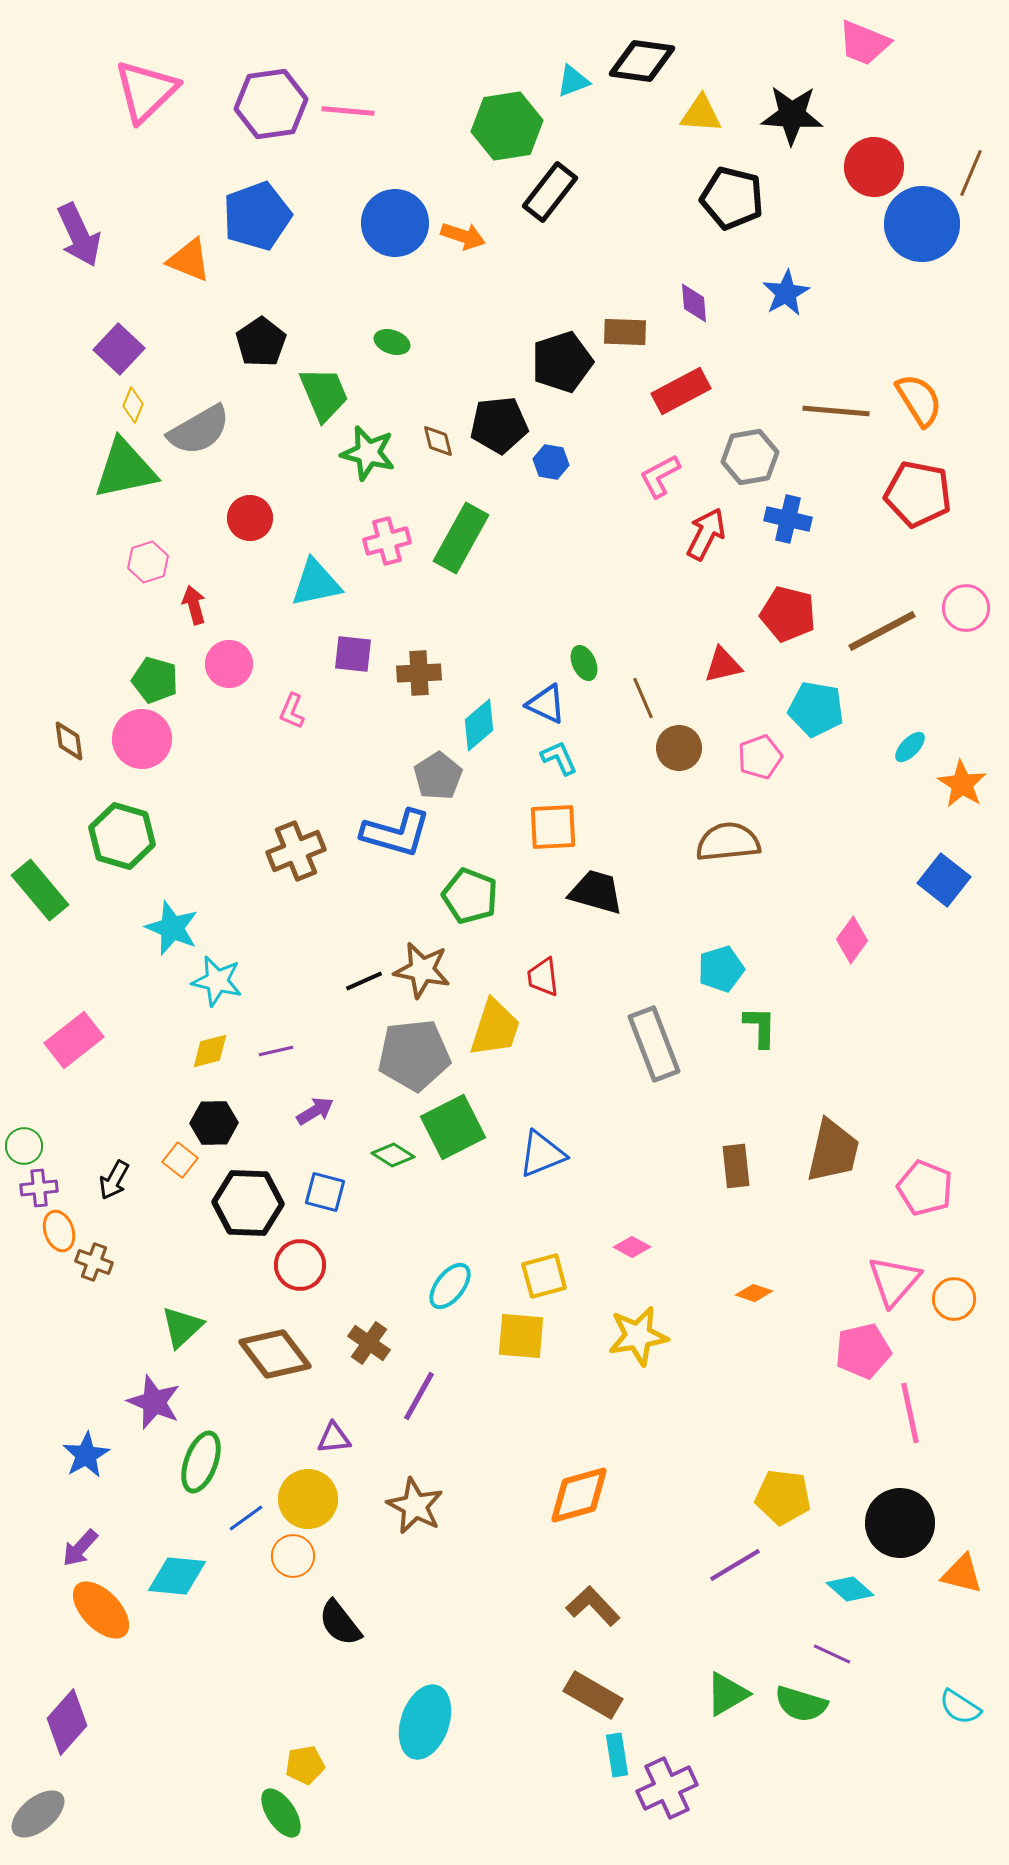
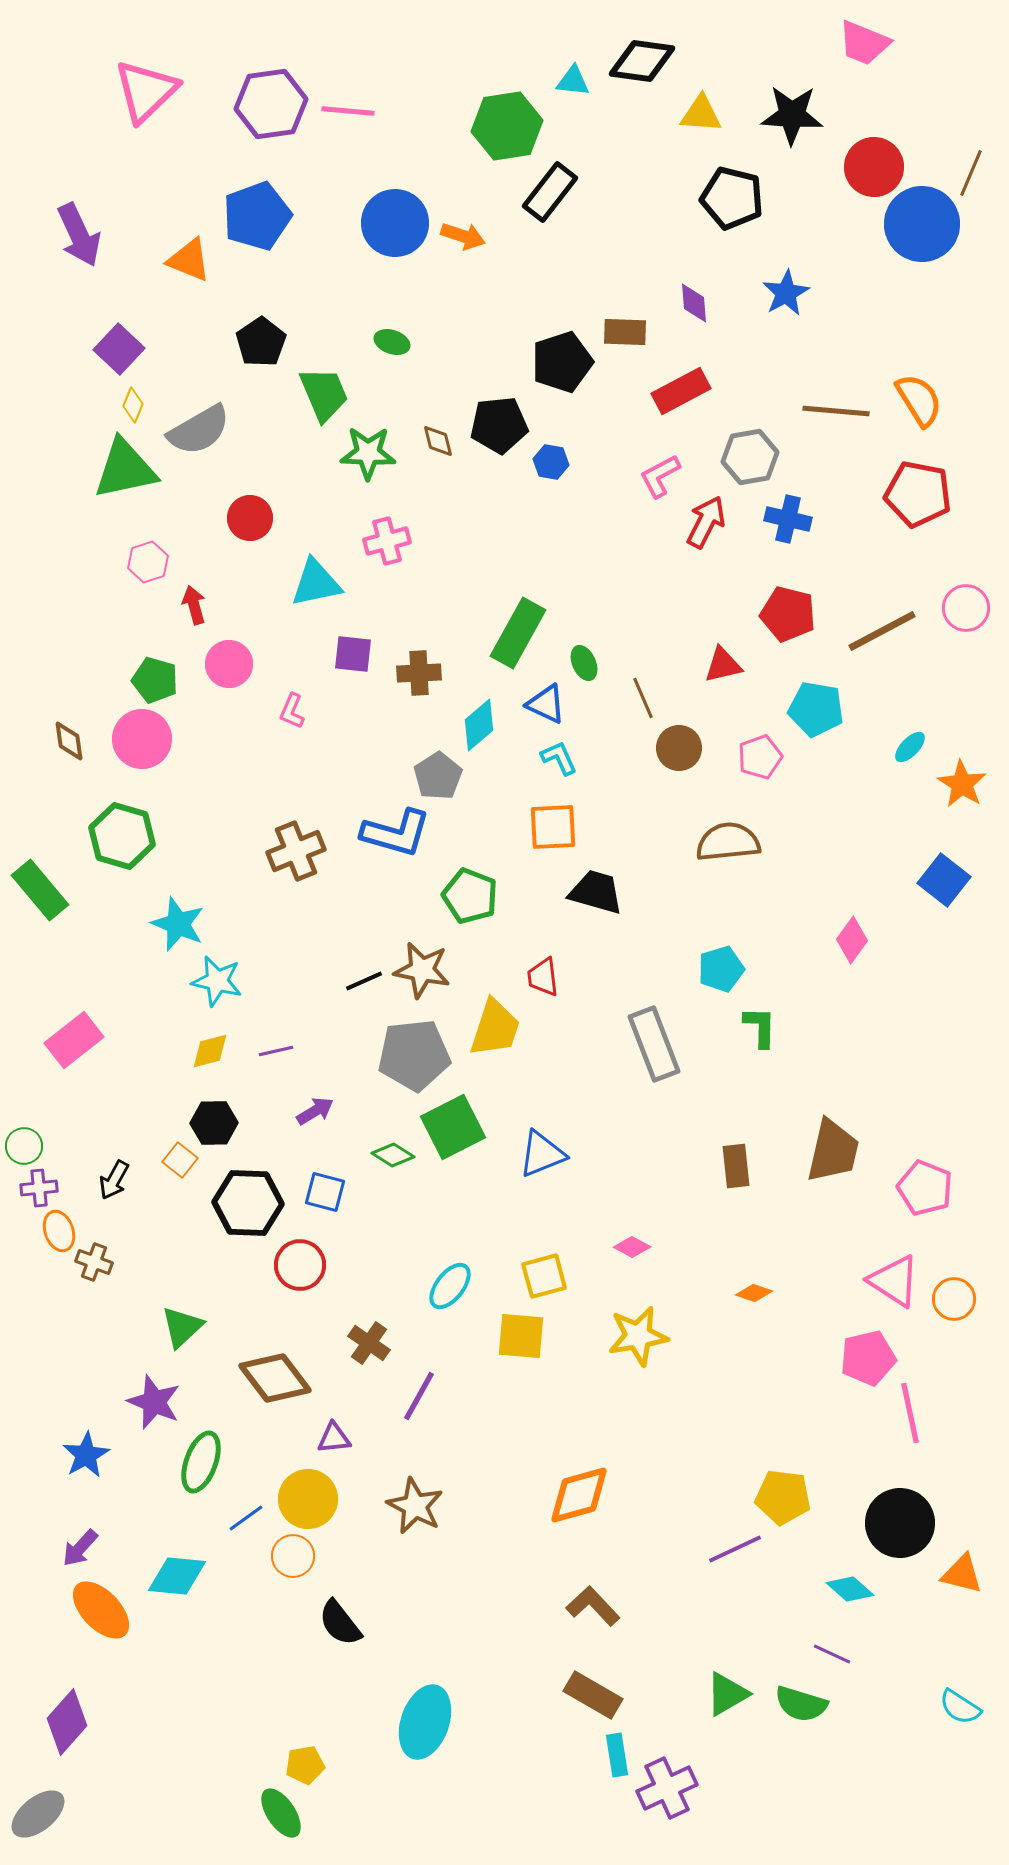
cyan triangle at (573, 81): rotated 27 degrees clockwise
green star at (368, 453): rotated 12 degrees counterclockwise
red arrow at (706, 534): moved 12 px up
green rectangle at (461, 538): moved 57 px right, 95 px down
cyan star at (172, 928): moved 6 px right, 4 px up
pink triangle at (894, 1281): rotated 38 degrees counterclockwise
pink pentagon at (863, 1351): moved 5 px right, 7 px down
brown diamond at (275, 1354): moved 24 px down
purple line at (735, 1565): moved 16 px up; rotated 6 degrees clockwise
